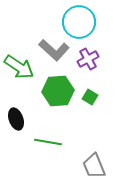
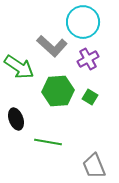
cyan circle: moved 4 px right
gray L-shape: moved 2 px left, 4 px up
